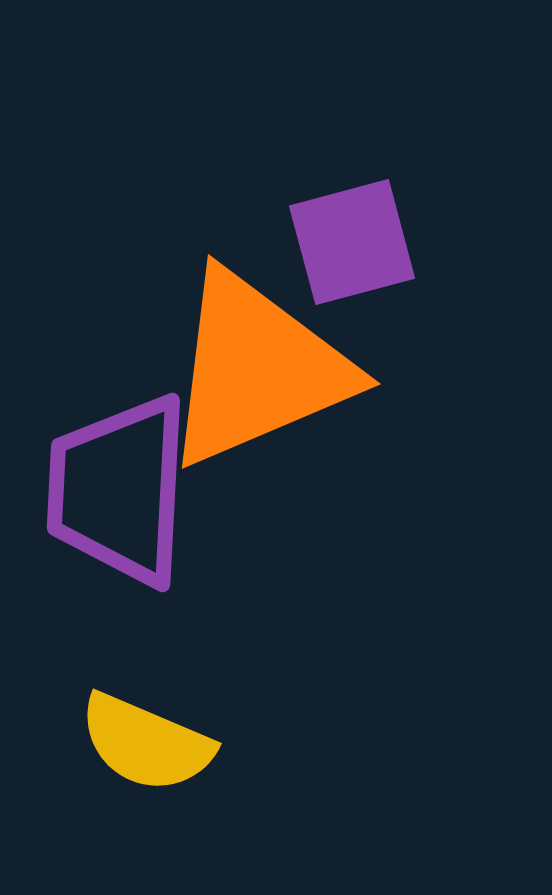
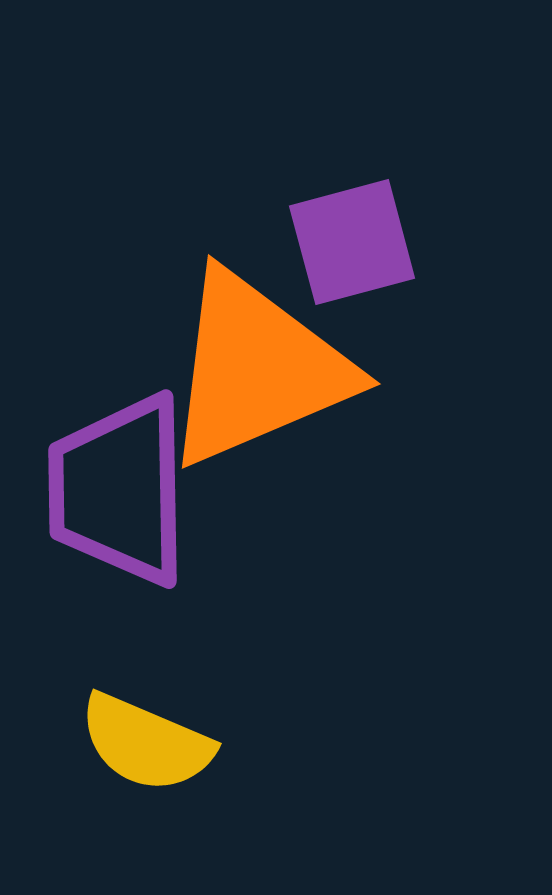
purple trapezoid: rotated 4 degrees counterclockwise
